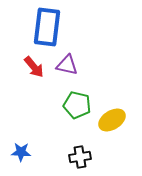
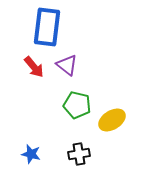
purple triangle: rotated 25 degrees clockwise
blue star: moved 10 px right, 2 px down; rotated 12 degrees clockwise
black cross: moved 1 px left, 3 px up
